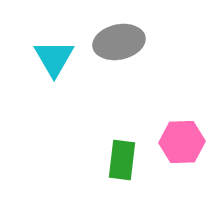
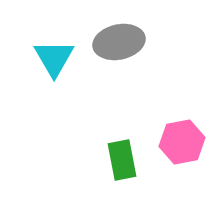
pink hexagon: rotated 9 degrees counterclockwise
green rectangle: rotated 18 degrees counterclockwise
